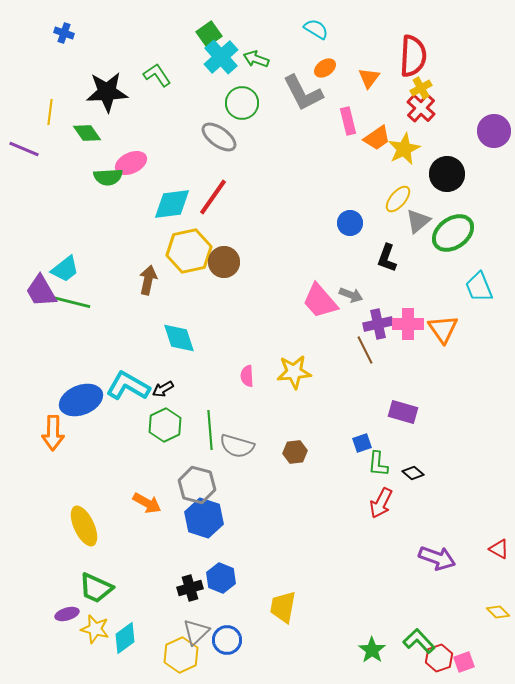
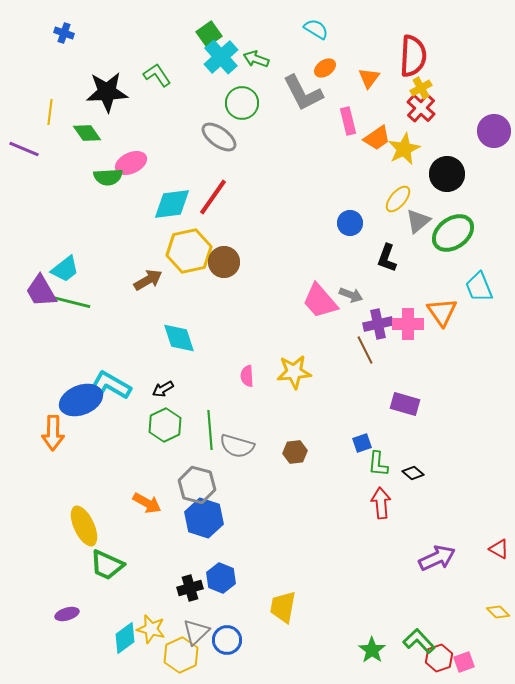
brown arrow at (148, 280): rotated 48 degrees clockwise
orange triangle at (443, 329): moved 1 px left, 17 px up
cyan L-shape at (128, 386): moved 19 px left
purple rectangle at (403, 412): moved 2 px right, 8 px up
red arrow at (381, 503): rotated 148 degrees clockwise
purple arrow at (437, 558): rotated 45 degrees counterclockwise
green trapezoid at (96, 588): moved 11 px right, 23 px up
yellow star at (95, 629): moved 56 px right
